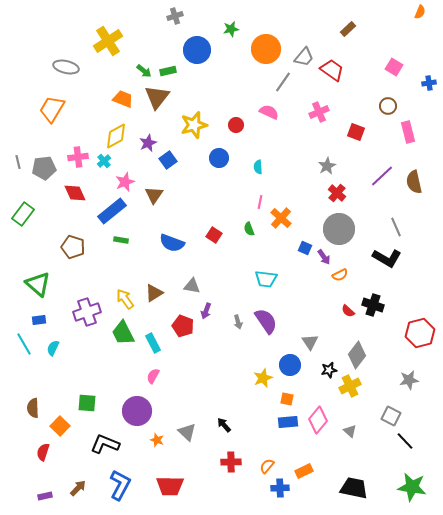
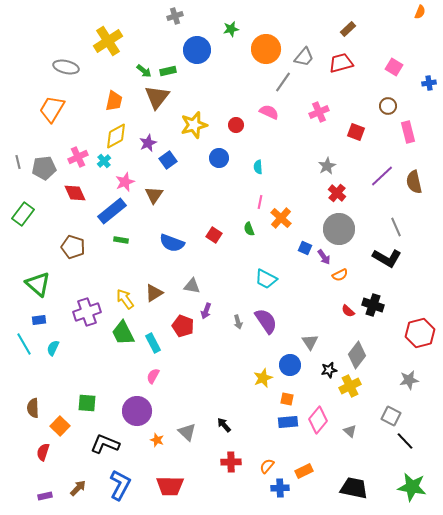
red trapezoid at (332, 70): moved 9 px right, 7 px up; rotated 50 degrees counterclockwise
orange trapezoid at (123, 99): moved 9 px left, 2 px down; rotated 80 degrees clockwise
pink cross at (78, 157): rotated 18 degrees counterclockwise
cyan trapezoid at (266, 279): rotated 20 degrees clockwise
